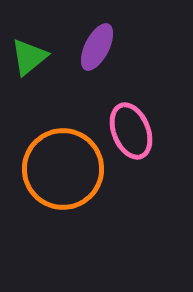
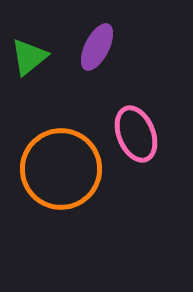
pink ellipse: moved 5 px right, 3 px down
orange circle: moved 2 px left
